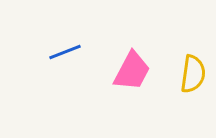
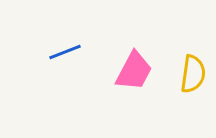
pink trapezoid: moved 2 px right
